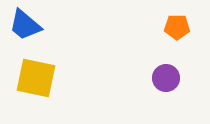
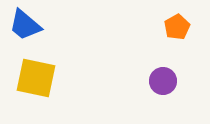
orange pentagon: rotated 30 degrees counterclockwise
purple circle: moved 3 px left, 3 px down
